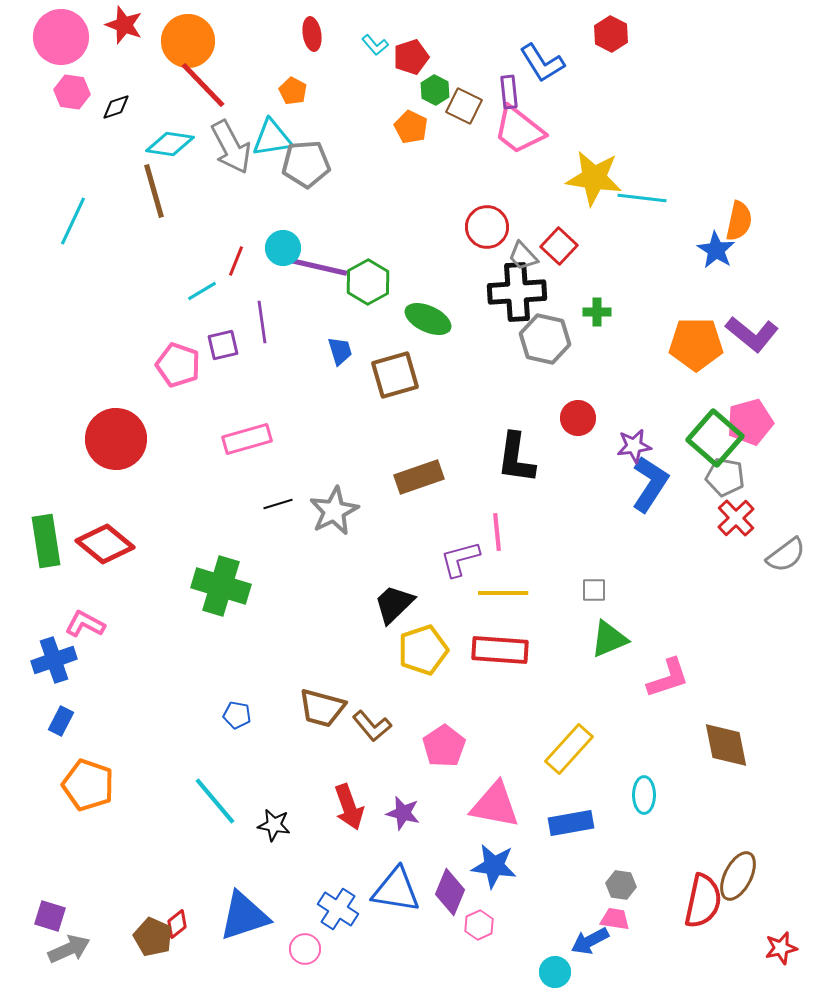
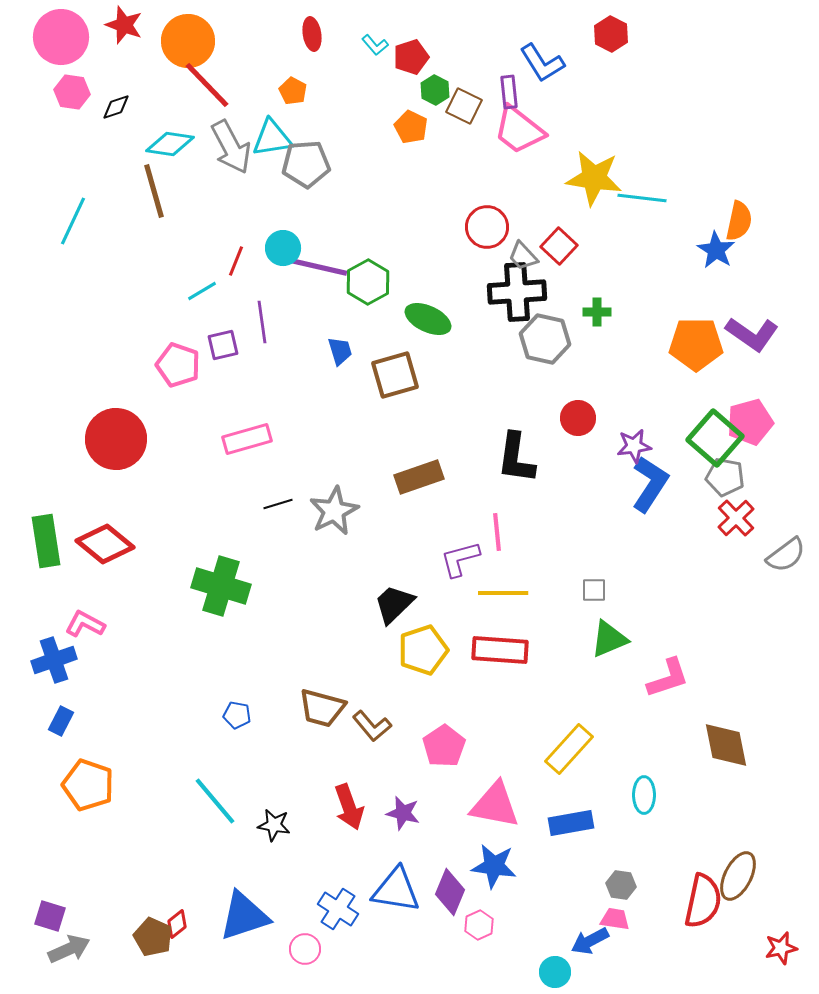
red line at (203, 85): moved 4 px right
purple L-shape at (752, 334): rotated 4 degrees counterclockwise
